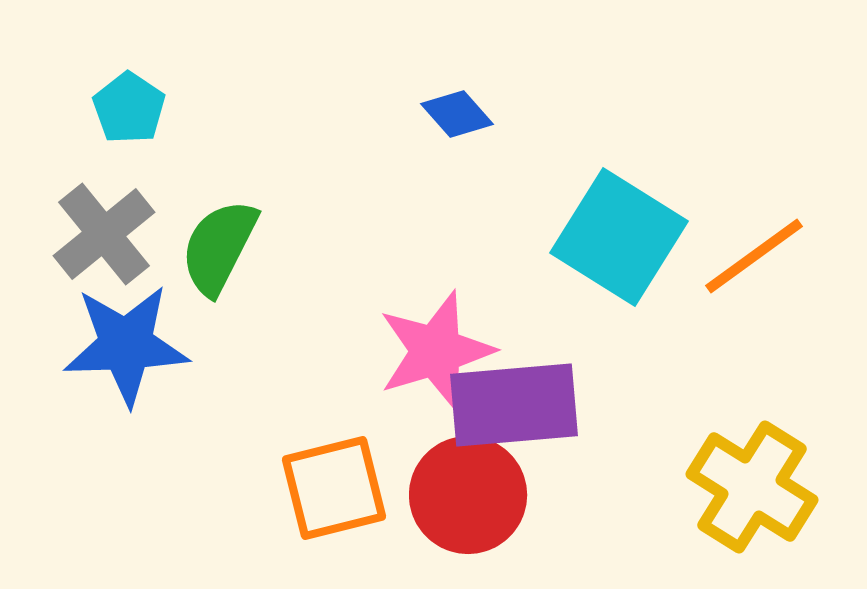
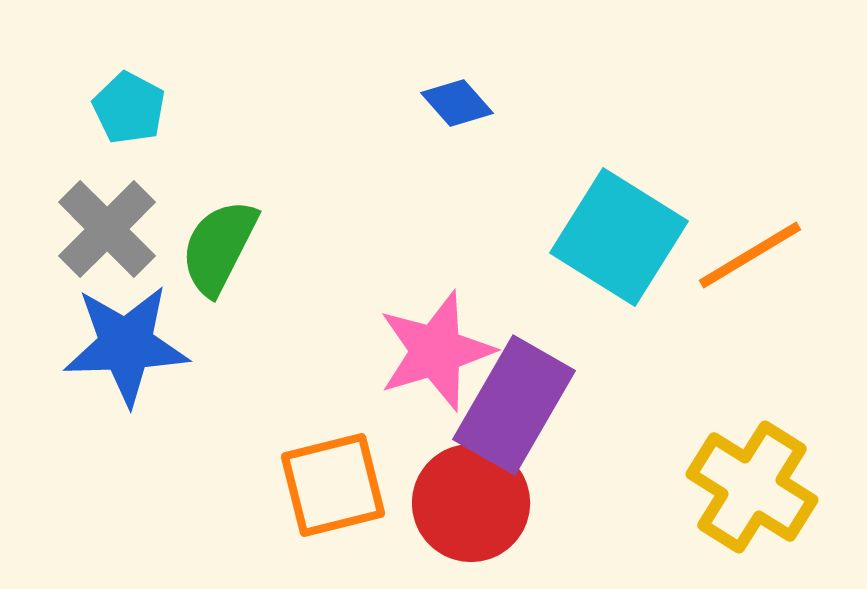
cyan pentagon: rotated 6 degrees counterclockwise
blue diamond: moved 11 px up
gray cross: moved 3 px right, 5 px up; rotated 6 degrees counterclockwise
orange line: moved 4 px left, 1 px up; rotated 5 degrees clockwise
purple rectangle: rotated 55 degrees counterclockwise
orange square: moved 1 px left, 3 px up
red circle: moved 3 px right, 8 px down
